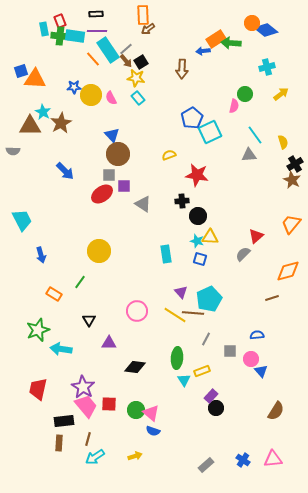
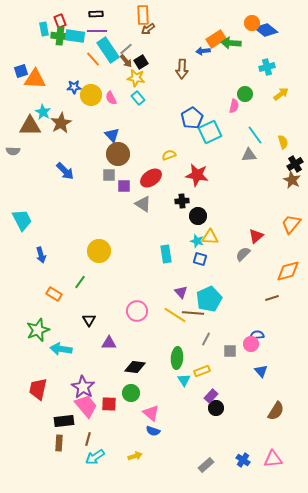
red ellipse at (102, 194): moved 49 px right, 16 px up
pink circle at (251, 359): moved 15 px up
green circle at (136, 410): moved 5 px left, 17 px up
